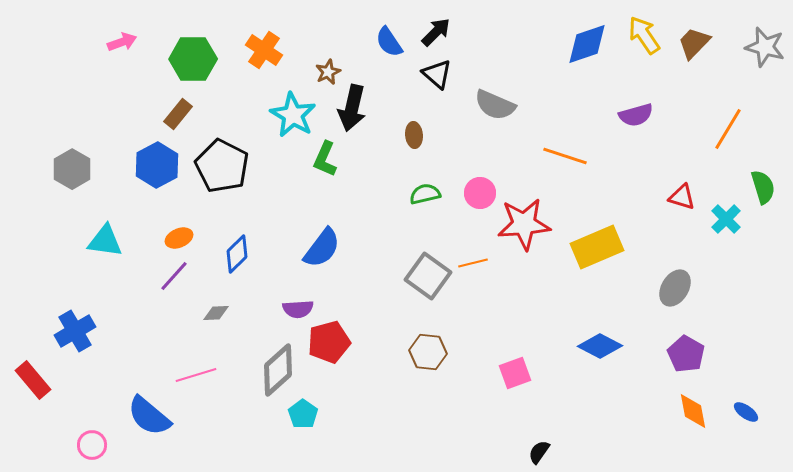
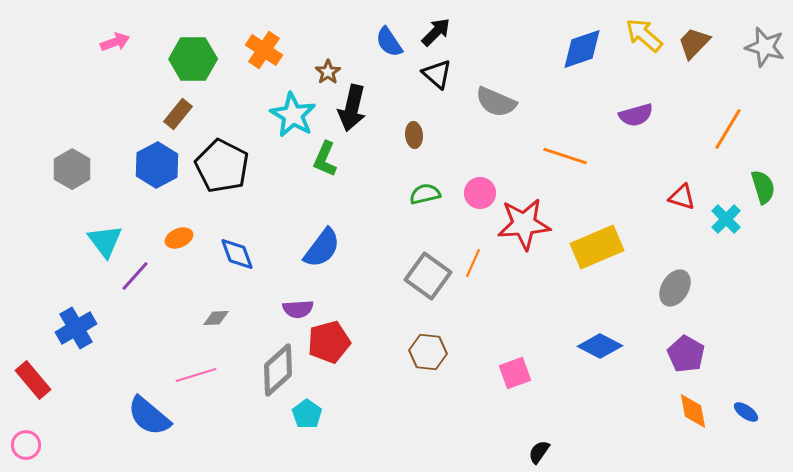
yellow arrow at (644, 35): rotated 15 degrees counterclockwise
pink arrow at (122, 42): moved 7 px left
blue diamond at (587, 44): moved 5 px left, 5 px down
brown star at (328, 72): rotated 10 degrees counterclockwise
gray semicircle at (495, 105): moved 1 px right, 3 px up
cyan triangle at (105, 241): rotated 45 degrees clockwise
blue diamond at (237, 254): rotated 66 degrees counterclockwise
orange line at (473, 263): rotated 52 degrees counterclockwise
purple line at (174, 276): moved 39 px left
gray diamond at (216, 313): moved 5 px down
blue cross at (75, 331): moved 1 px right, 3 px up
cyan pentagon at (303, 414): moved 4 px right
pink circle at (92, 445): moved 66 px left
